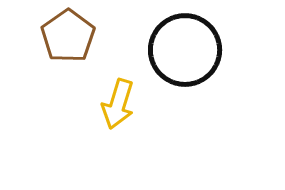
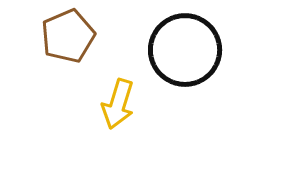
brown pentagon: rotated 12 degrees clockwise
